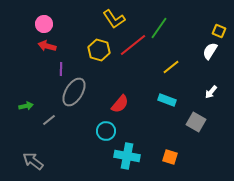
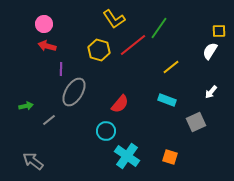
yellow square: rotated 24 degrees counterclockwise
gray square: rotated 36 degrees clockwise
cyan cross: rotated 25 degrees clockwise
